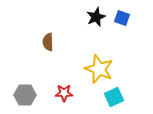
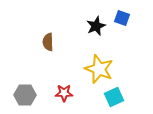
black star: moved 9 px down
